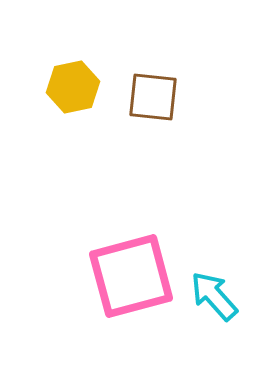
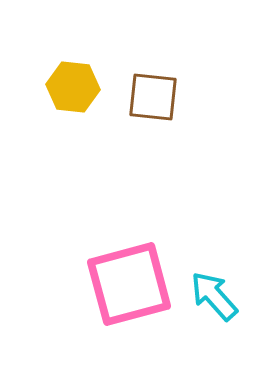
yellow hexagon: rotated 18 degrees clockwise
pink square: moved 2 px left, 8 px down
